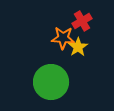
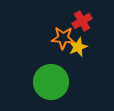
yellow star: rotated 12 degrees clockwise
